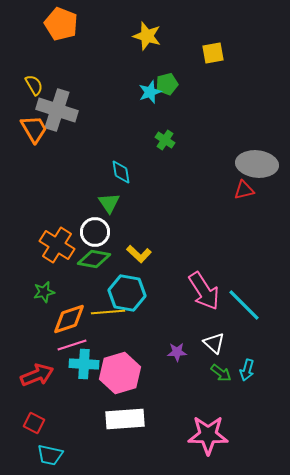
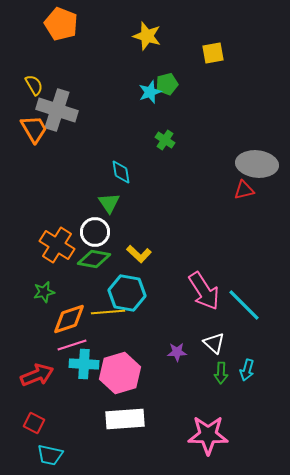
green arrow: rotated 55 degrees clockwise
